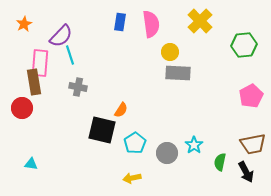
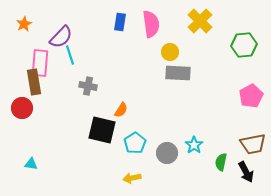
purple semicircle: moved 1 px down
gray cross: moved 10 px right, 1 px up
green semicircle: moved 1 px right
